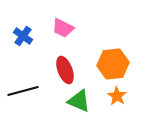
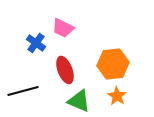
blue cross: moved 13 px right, 7 px down
